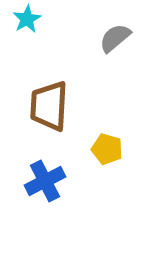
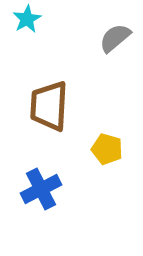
blue cross: moved 4 px left, 8 px down
